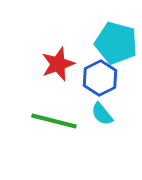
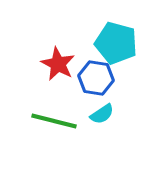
red star: rotated 24 degrees counterclockwise
blue hexagon: moved 4 px left; rotated 24 degrees counterclockwise
cyan semicircle: rotated 85 degrees counterclockwise
